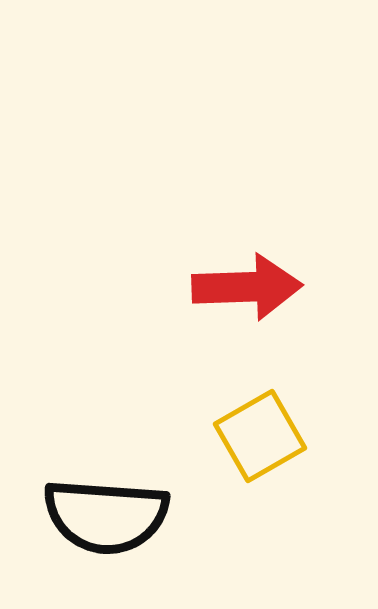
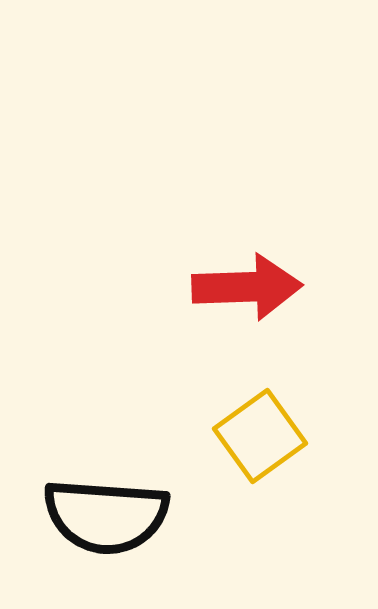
yellow square: rotated 6 degrees counterclockwise
